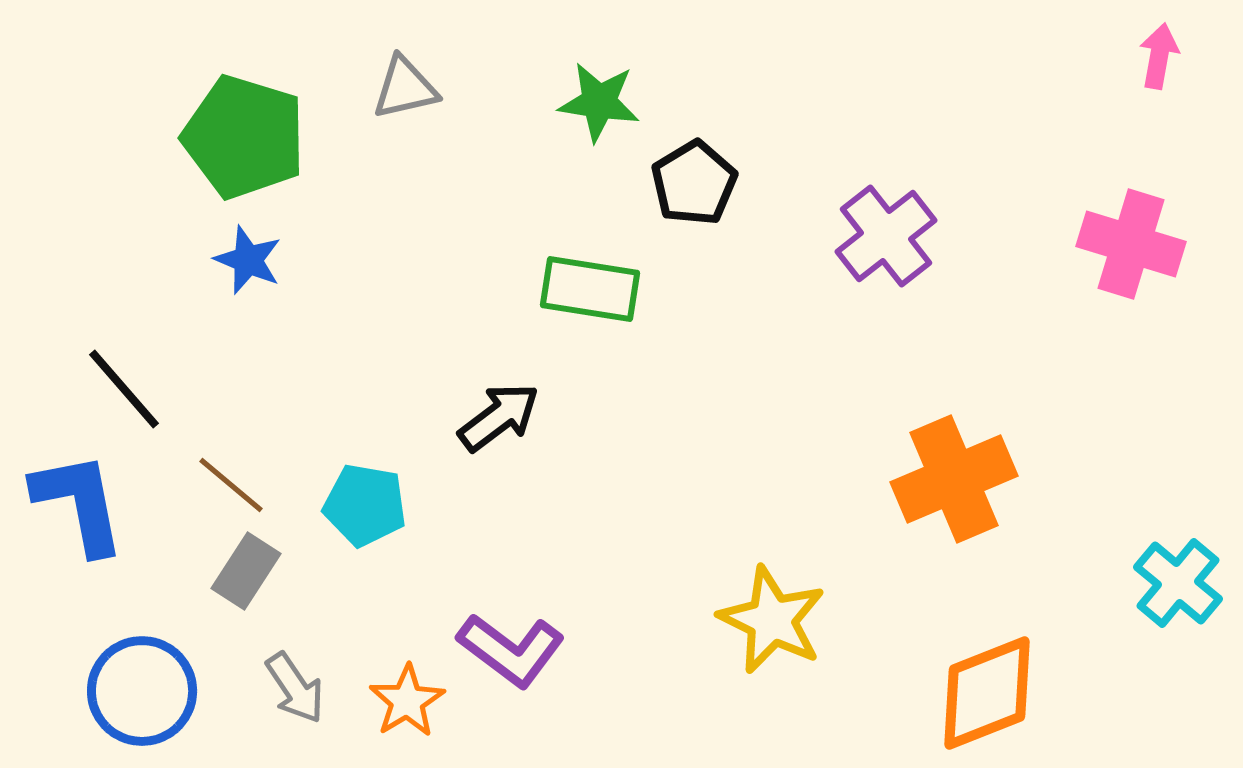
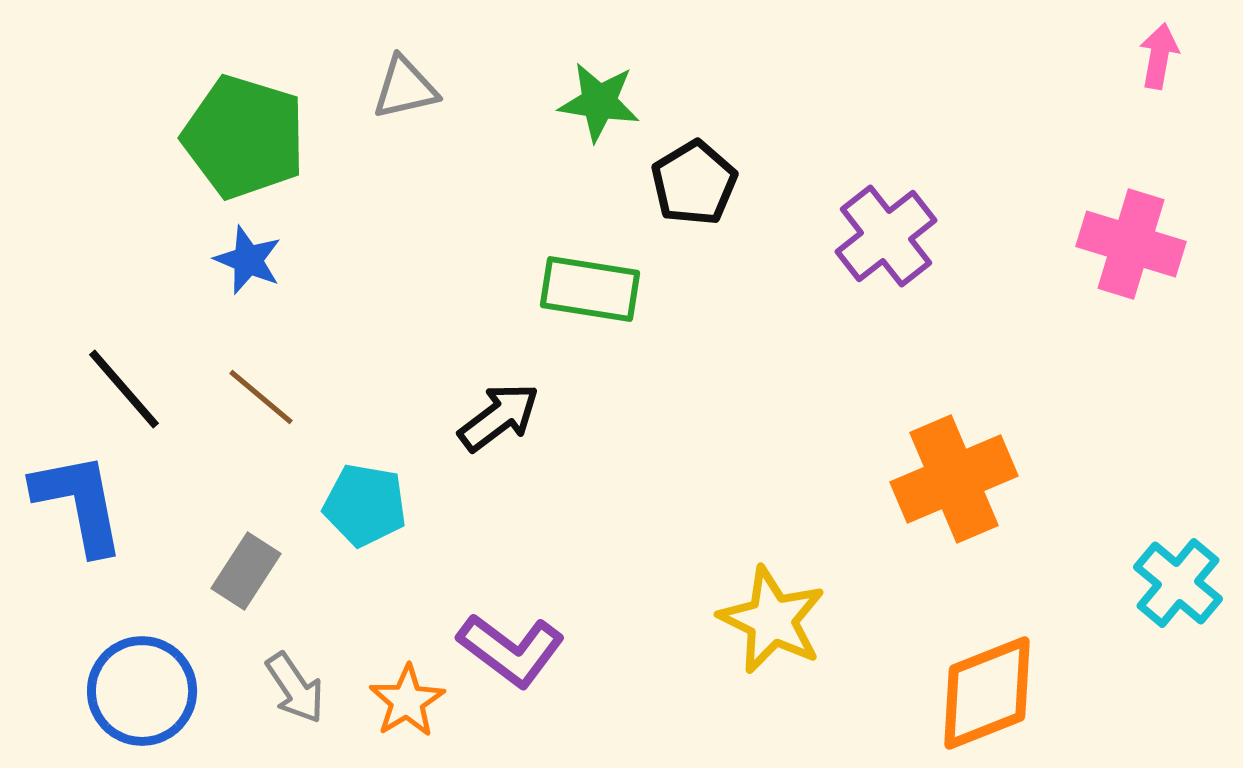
brown line: moved 30 px right, 88 px up
